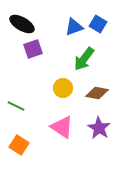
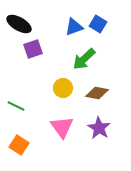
black ellipse: moved 3 px left
green arrow: rotated 10 degrees clockwise
pink triangle: rotated 20 degrees clockwise
